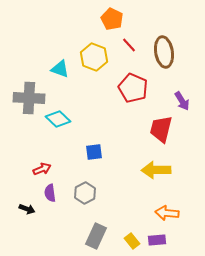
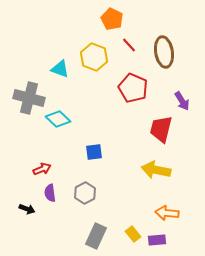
gray cross: rotated 12 degrees clockwise
yellow arrow: rotated 12 degrees clockwise
yellow rectangle: moved 1 px right, 7 px up
